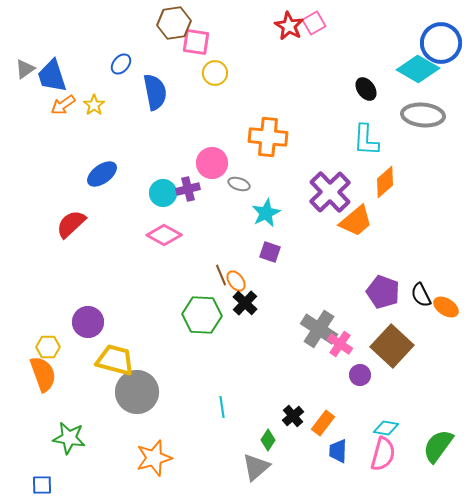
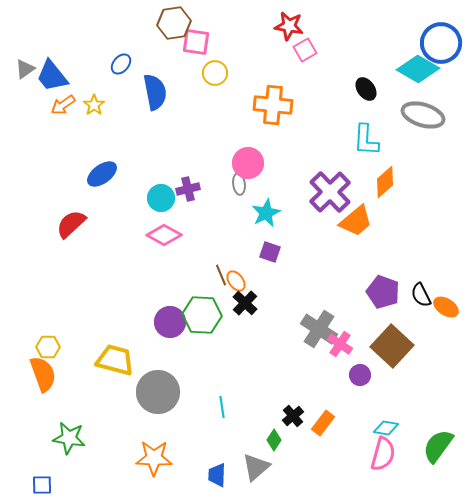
pink square at (314, 23): moved 9 px left, 27 px down
red star at (289, 26): rotated 20 degrees counterclockwise
blue trapezoid at (52, 76): rotated 21 degrees counterclockwise
gray ellipse at (423, 115): rotated 12 degrees clockwise
orange cross at (268, 137): moved 5 px right, 32 px up
pink circle at (212, 163): moved 36 px right
gray ellipse at (239, 184): rotated 65 degrees clockwise
cyan circle at (163, 193): moved 2 px left, 5 px down
purple circle at (88, 322): moved 82 px right
gray circle at (137, 392): moved 21 px right
green diamond at (268, 440): moved 6 px right
blue trapezoid at (338, 451): moved 121 px left, 24 px down
orange star at (154, 458): rotated 18 degrees clockwise
